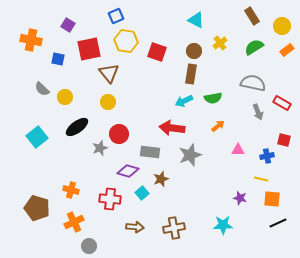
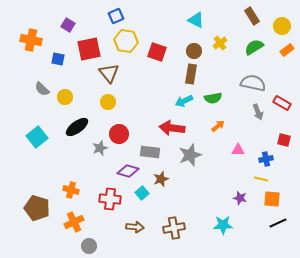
blue cross at (267, 156): moved 1 px left, 3 px down
